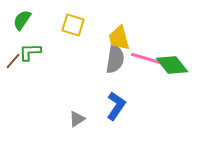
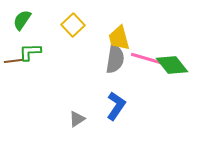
yellow square: rotated 30 degrees clockwise
brown line: rotated 42 degrees clockwise
